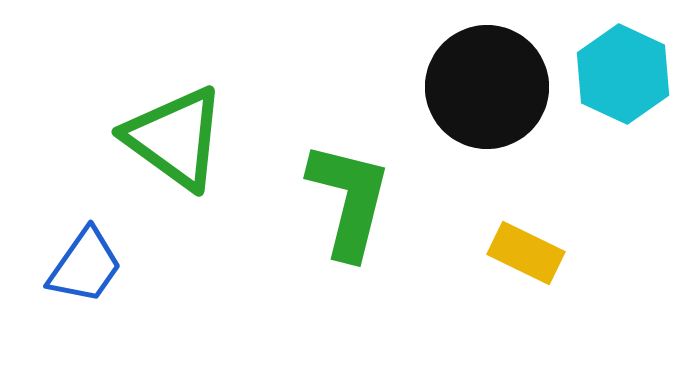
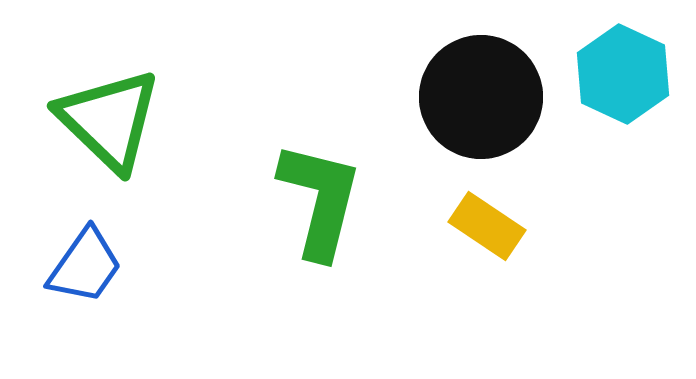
black circle: moved 6 px left, 10 px down
green triangle: moved 66 px left, 18 px up; rotated 8 degrees clockwise
green L-shape: moved 29 px left
yellow rectangle: moved 39 px left, 27 px up; rotated 8 degrees clockwise
